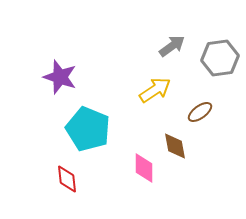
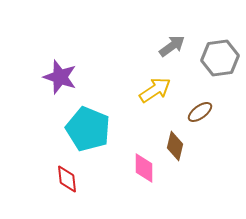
brown diamond: rotated 24 degrees clockwise
